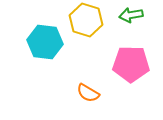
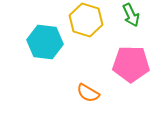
green arrow: rotated 105 degrees counterclockwise
